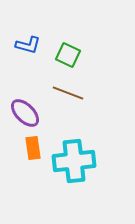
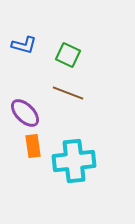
blue L-shape: moved 4 px left
orange rectangle: moved 2 px up
